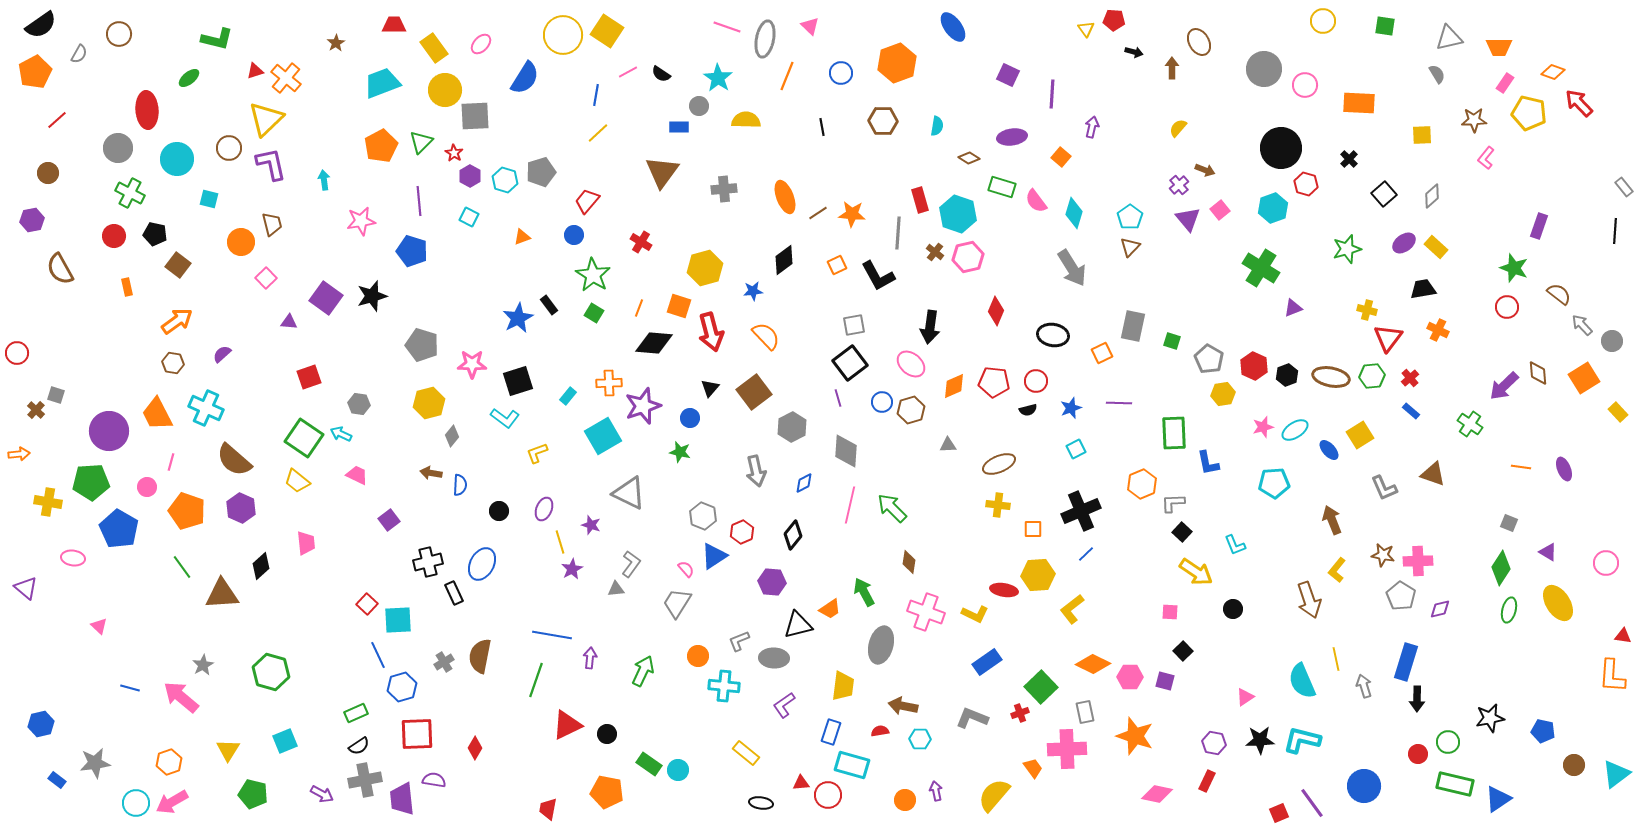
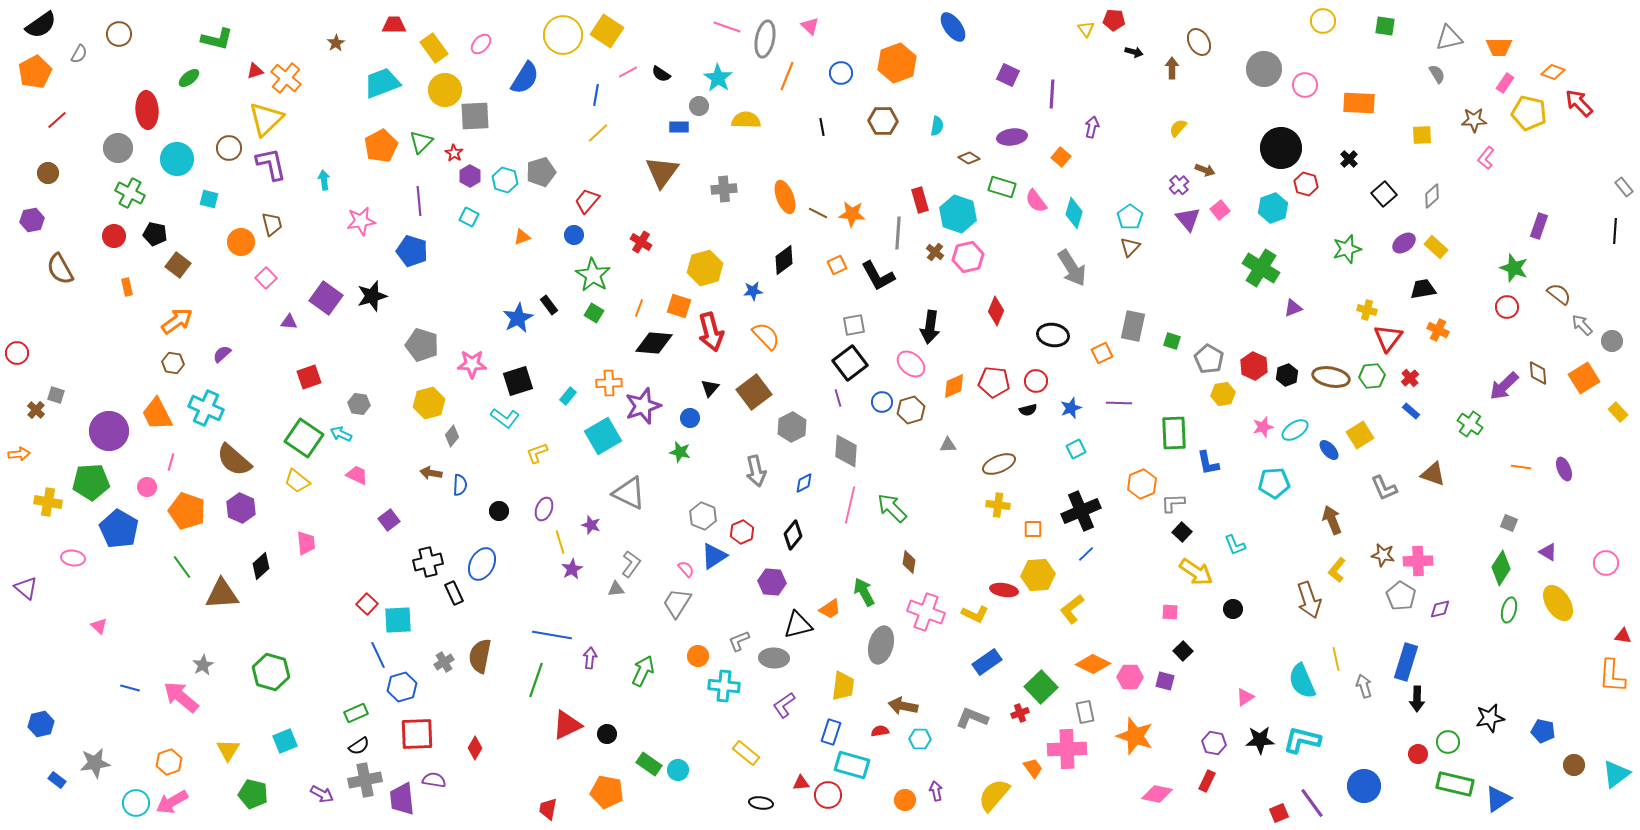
brown line at (818, 213): rotated 60 degrees clockwise
